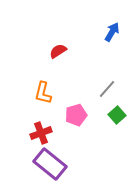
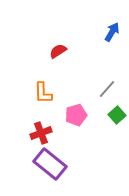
orange L-shape: rotated 15 degrees counterclockwise
